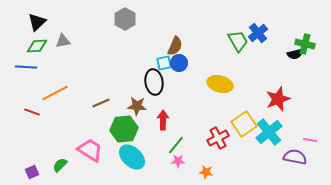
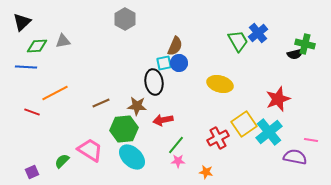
black triangle: moved 15 px left
red arrow: rotated 102 degrees counterclockwise
pink line: moved 1 px right
green semicircle: moved 2 px right, 4 px up
